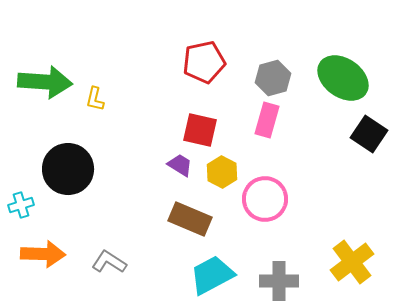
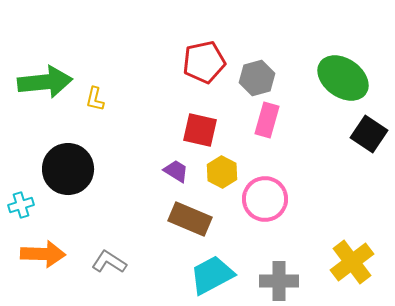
gray hexagon: moved 16 px left
green arrow: rotated 10 degrees counterclockwise
purple trapezoid: moved 4 px left, 6 px down
